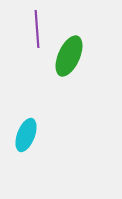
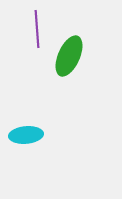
cyan ellipse: rotated 64 degrees clockwise
